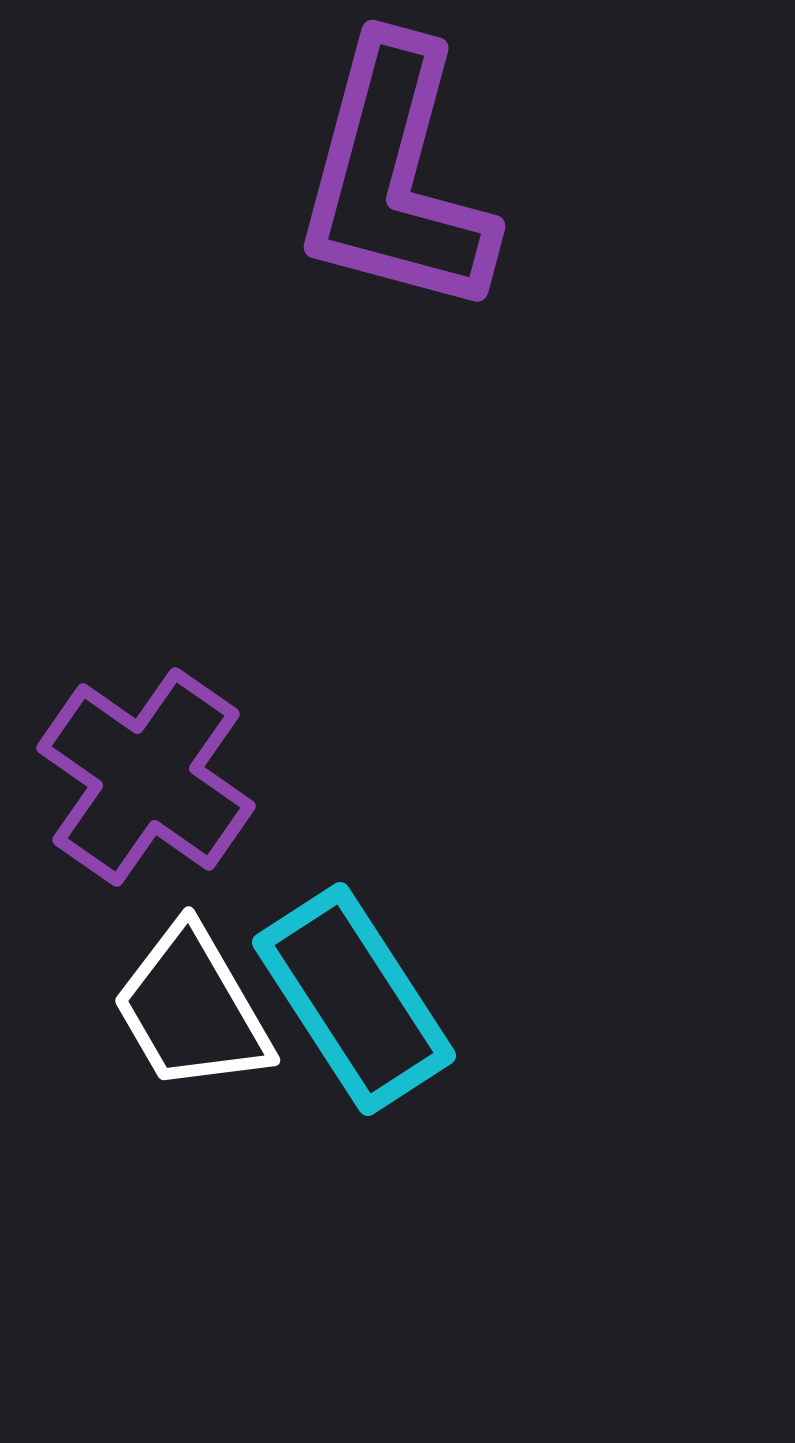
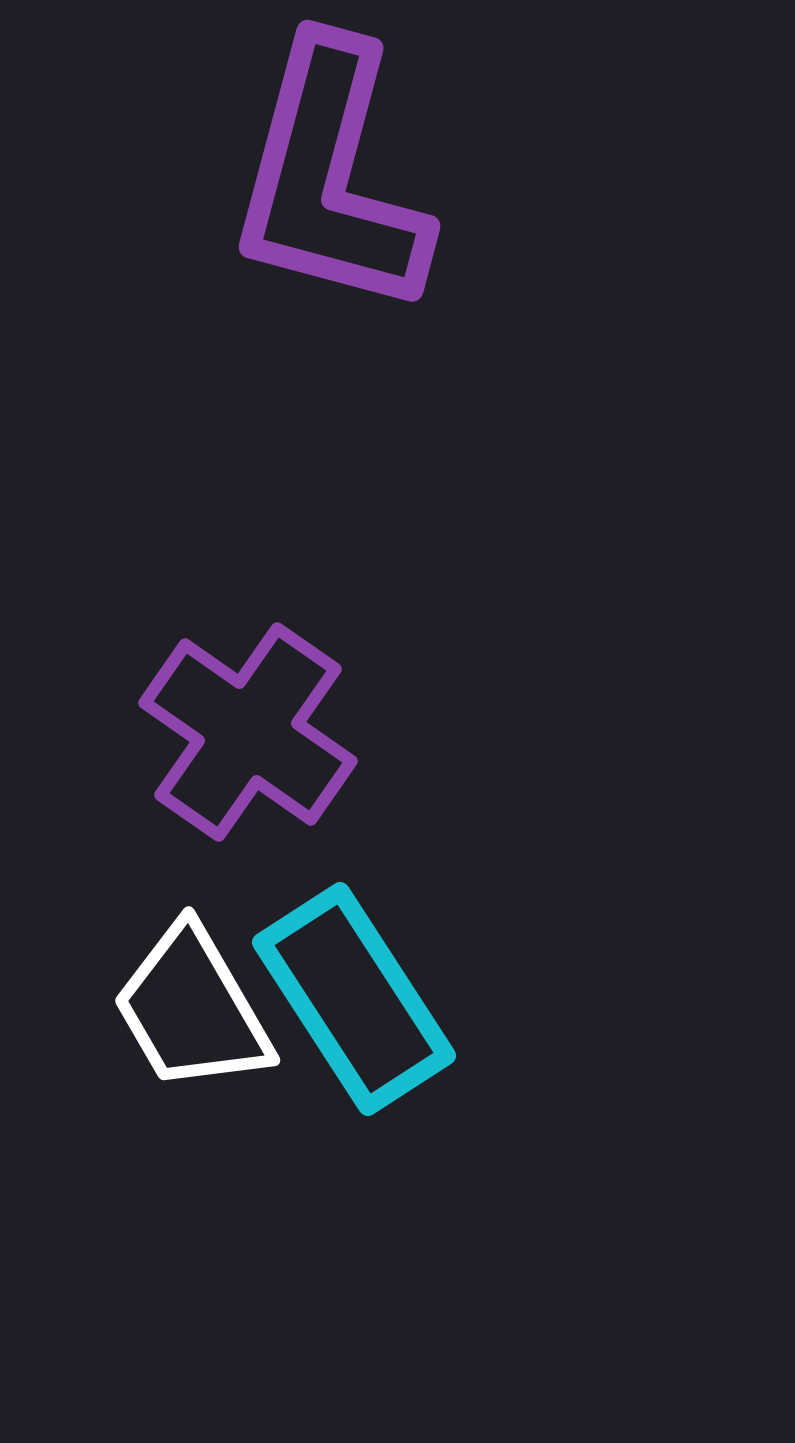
purple L-shape: moved 65 px left
purple cross: moved 102 px right, 45 px up
